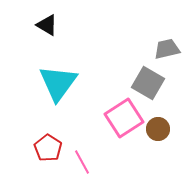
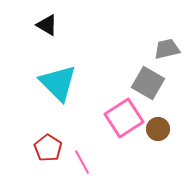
cyan triangle: rotated 21 degrees counterclockwise
